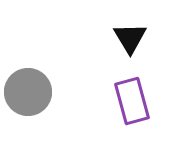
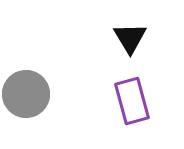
gray circle: moved 2 px left, 2 px down
